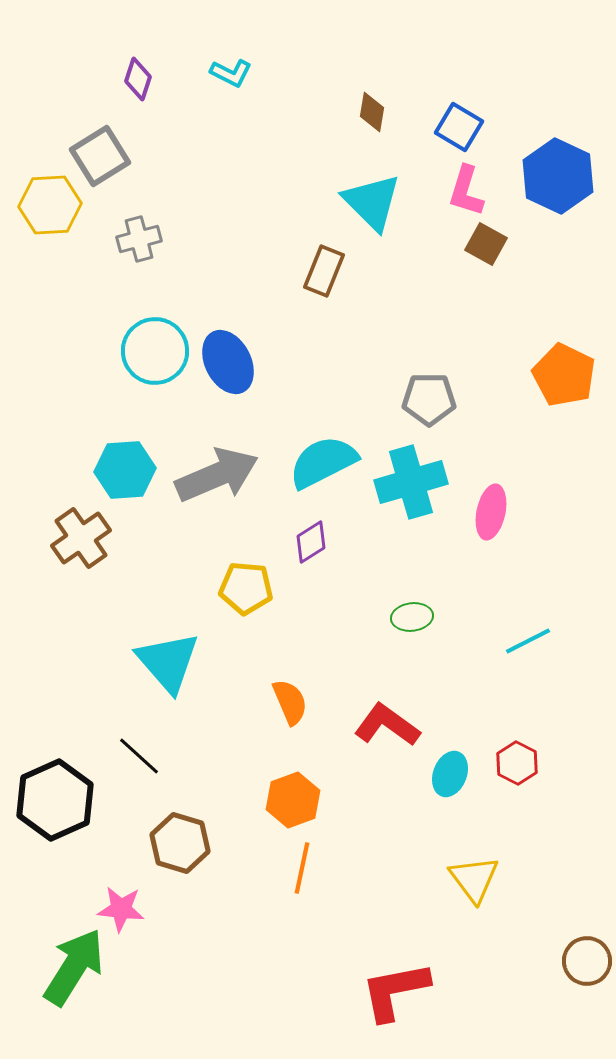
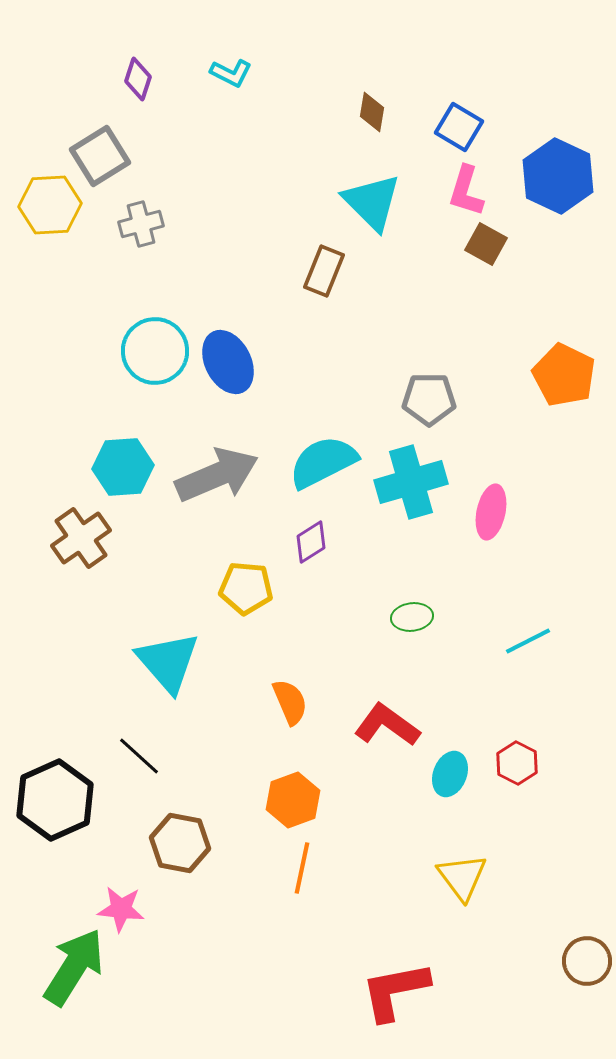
gray cross at (139, 239): moved 2 px right, 15 px up
cyan hexagon at (125, 470): moved 2 px left, 3 px up
brown hexagon at (180, 843): rotated 6 degrees counterclockwise
yellow triangle at (474, 879): moved 12 px left, 2 px up
